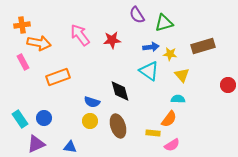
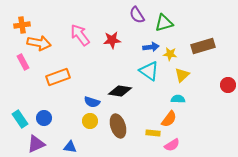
yellow triangle: rotated 28 degrees clockwise
black diamond: rotated 65 degrees counterclockwise
